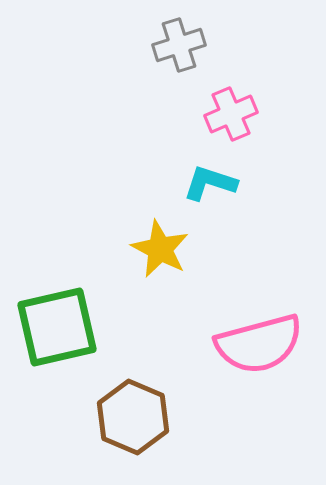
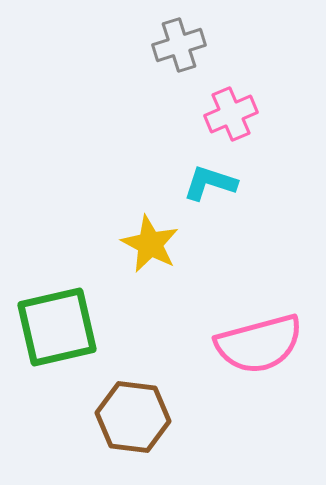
yellow star: moved 10 px left, 5 px up
brown hexagon: rotated 16 degrees counterclockwise
